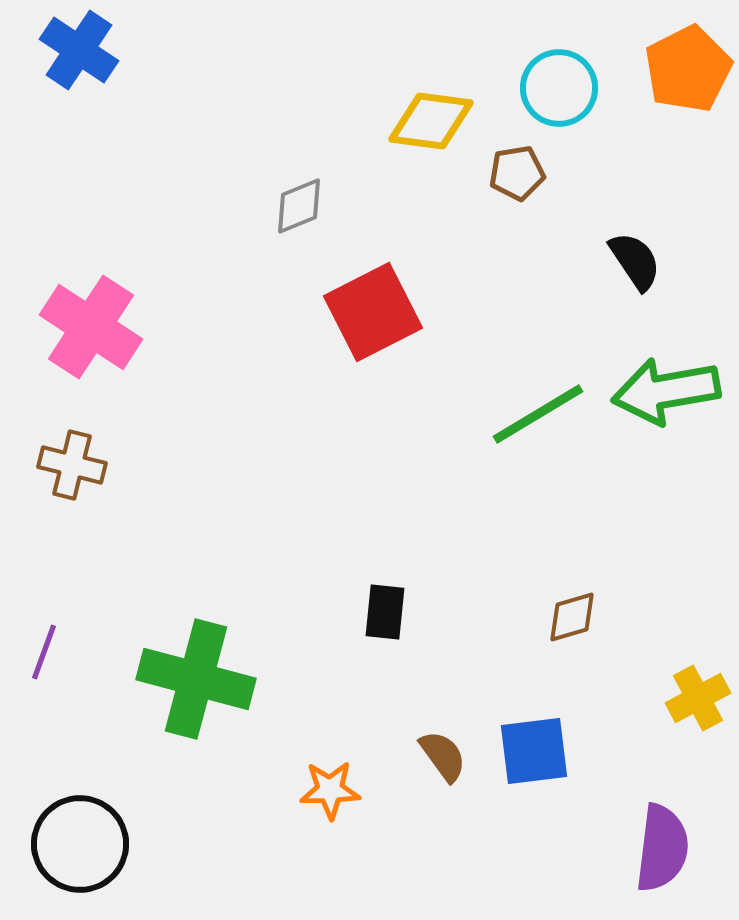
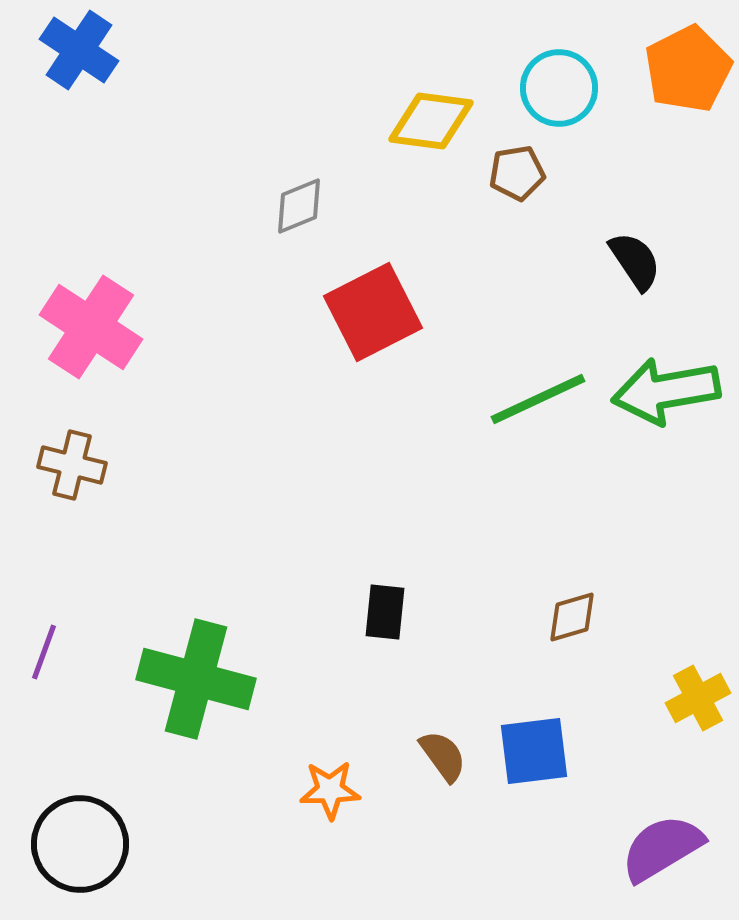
green line: moved 15 px up; rotated 6 degrees clockwise
purple semicircle: rotated 128 degrees counterclockwise
